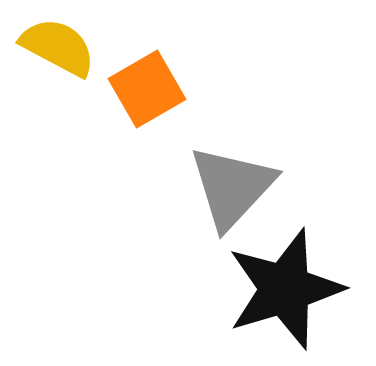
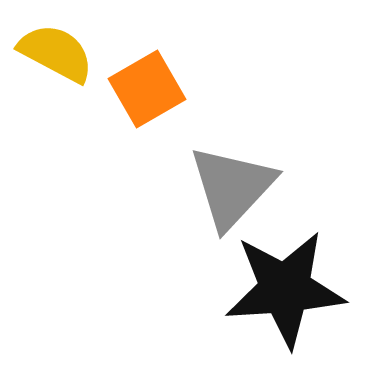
yellow semicircle: moved 2 px left, 6 px down
black star: rotated 13 degrees clockwise
